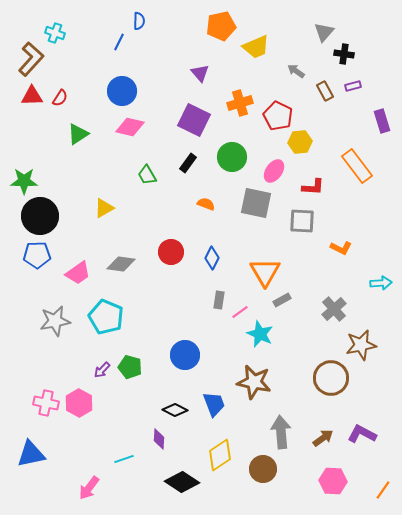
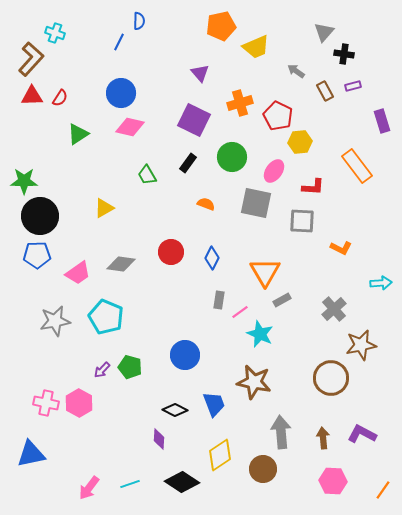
blue circle at (122, 91): moved 1 px left, 2 px down
brown arrow at (323, 438): rotated 60 degrees counterclockwise
cyan line at (124, 459): moved 6 px right, 25 px down
